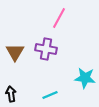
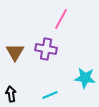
pink line: moved 2 px right, 1 px down
